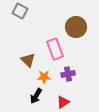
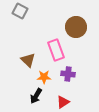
pink rectangle: moved 1 px right, 1 px down
purple cross: rotated 16 degrees clockwise
